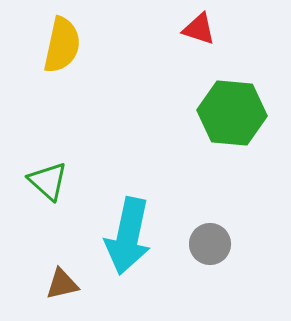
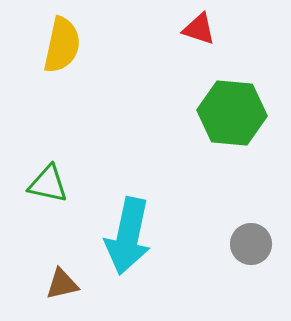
green triangle: moved 3 px down; rotated 30 degrees counterclockwise
gray circle: moved 41 px right
